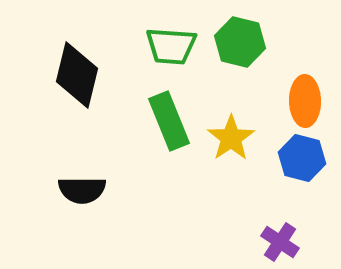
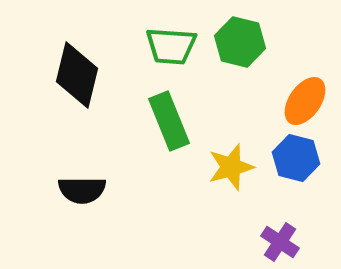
orange ellipse: rotated 36 degrees clockwise
yellow star: moved 29 px down; rotated 18 degrees clockwise
blue hexagon: moved 6 px left
